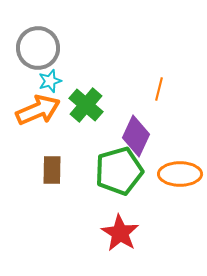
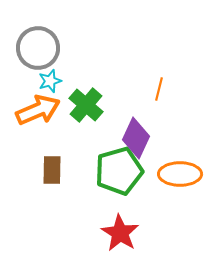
purple diamond: moved 2 px down
